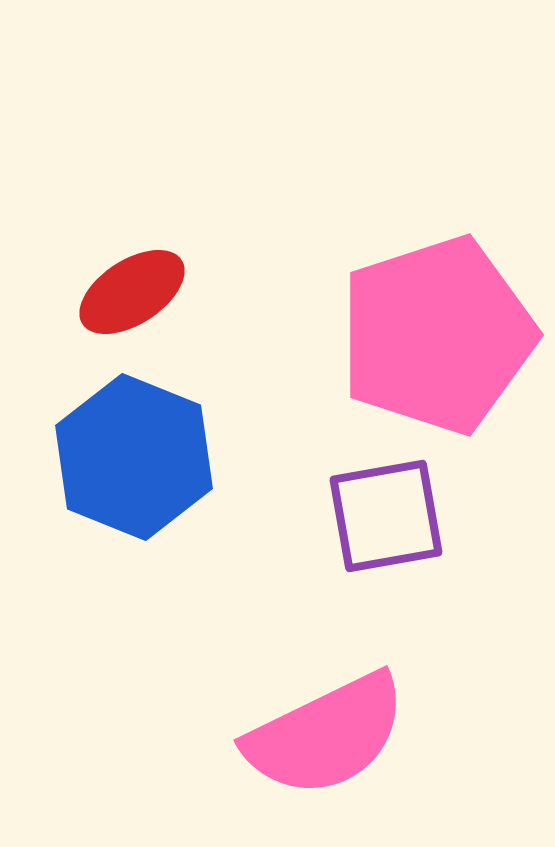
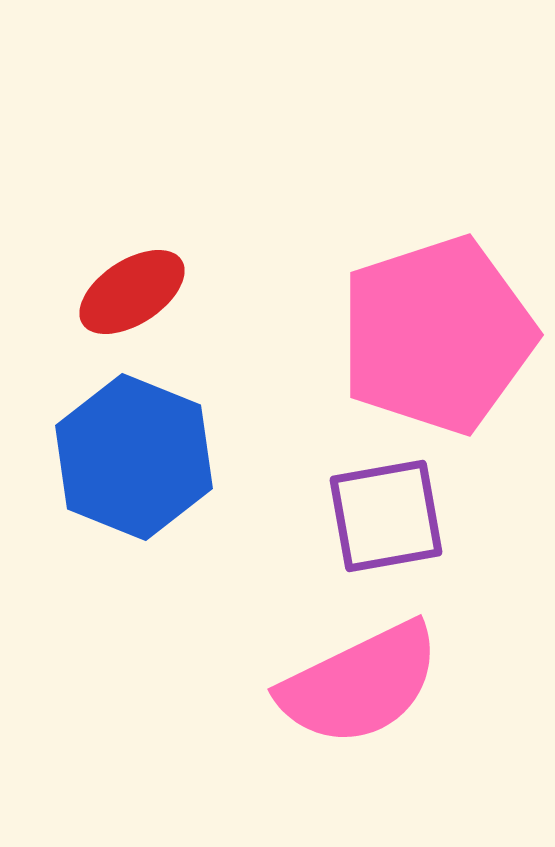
pink semicircle: moved 34 px right, 51 px up
